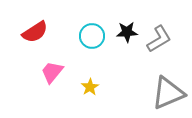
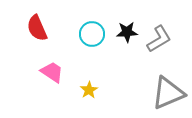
red semicircle: moved 2 px right, 4 px up; rotated 100 degrees clockwise
cyan circle: moved 2 px up
pink trapezoid: rotated 85 degrees clockwise
yellow star: moved 1 px left, 3 px down
